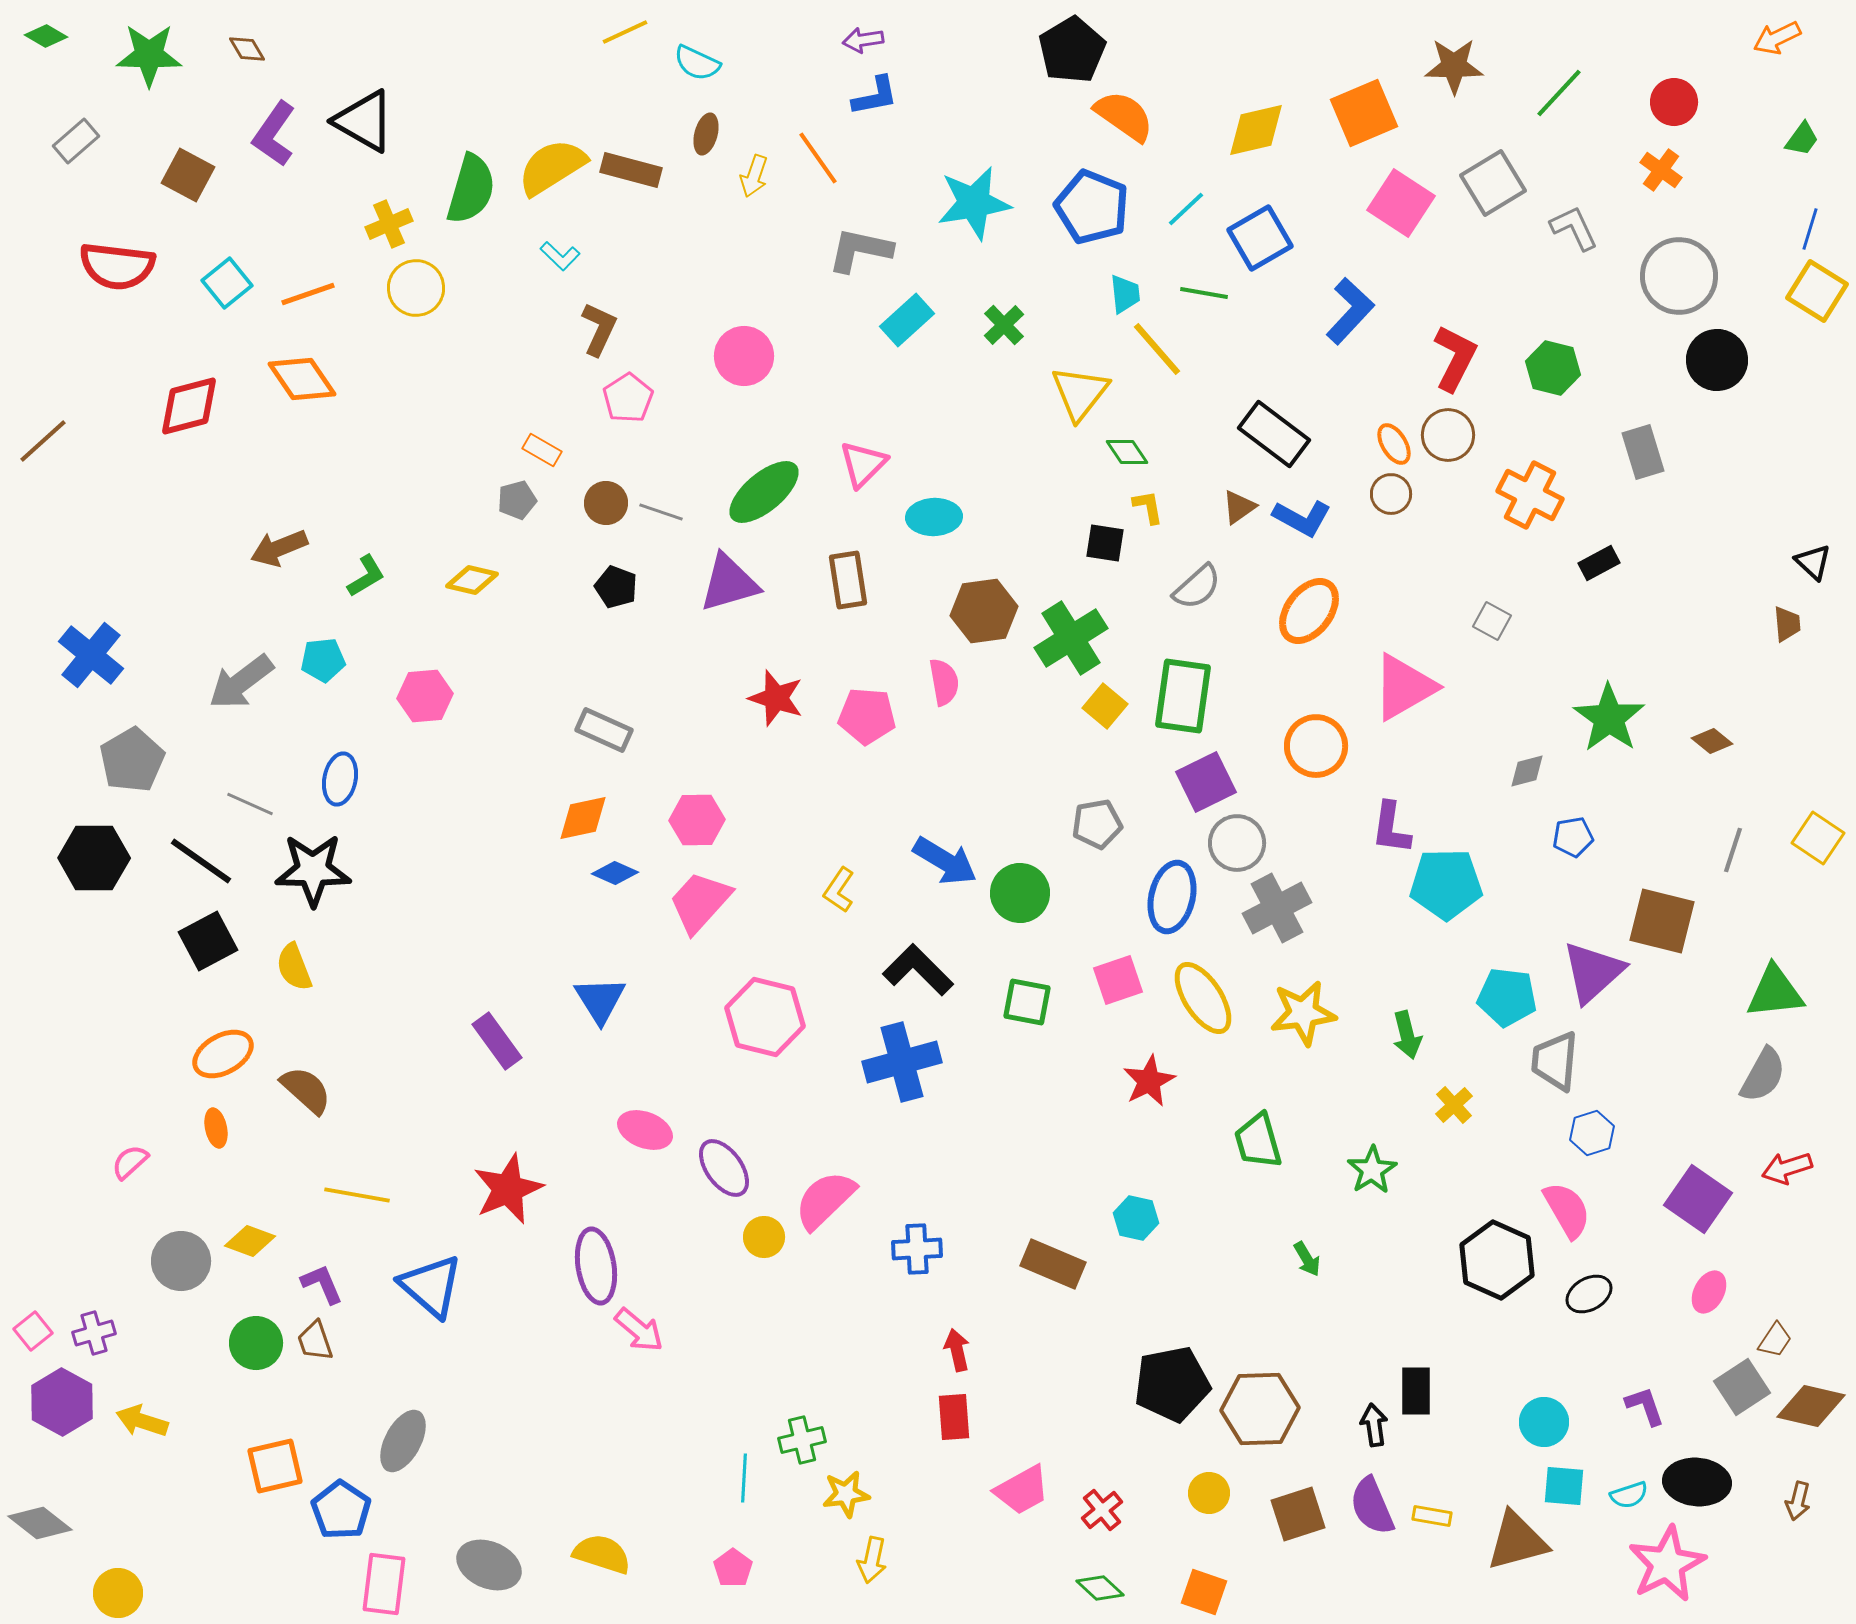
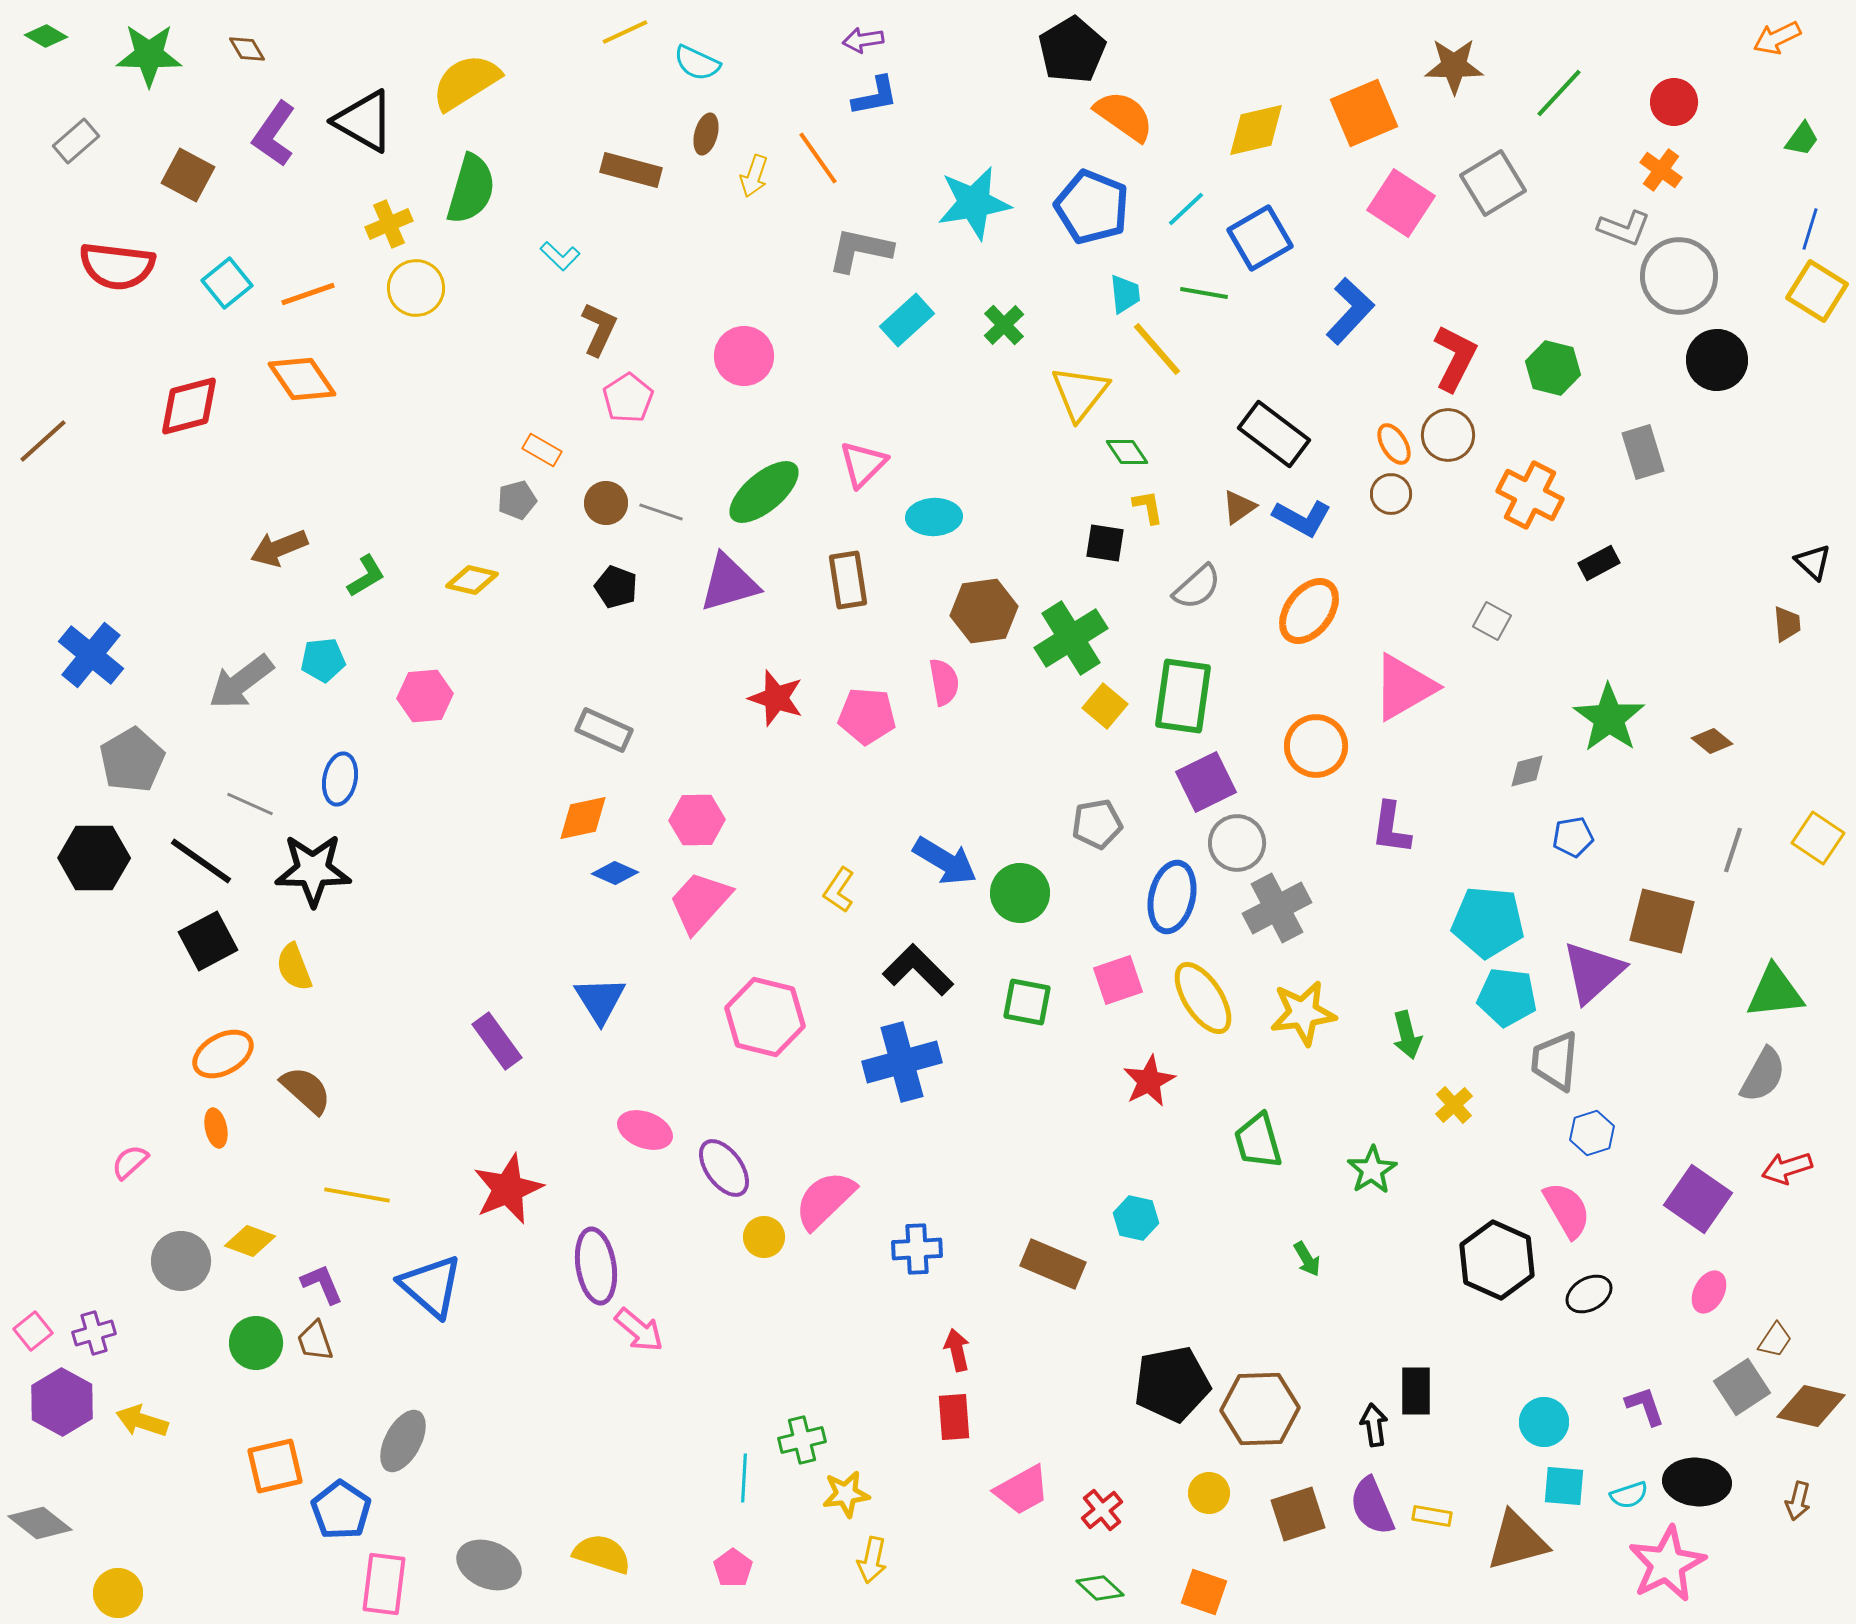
yellow semicircle at (552, 167): moved 86 px left, 85 px up
gray L-shape at (1574, 228): moved 50 px right; rotated 136 degrees clockwise
cyan pentagon at (1446, 884): moved 42 px right, 38 px down; rotated 6 degrees clockwise
